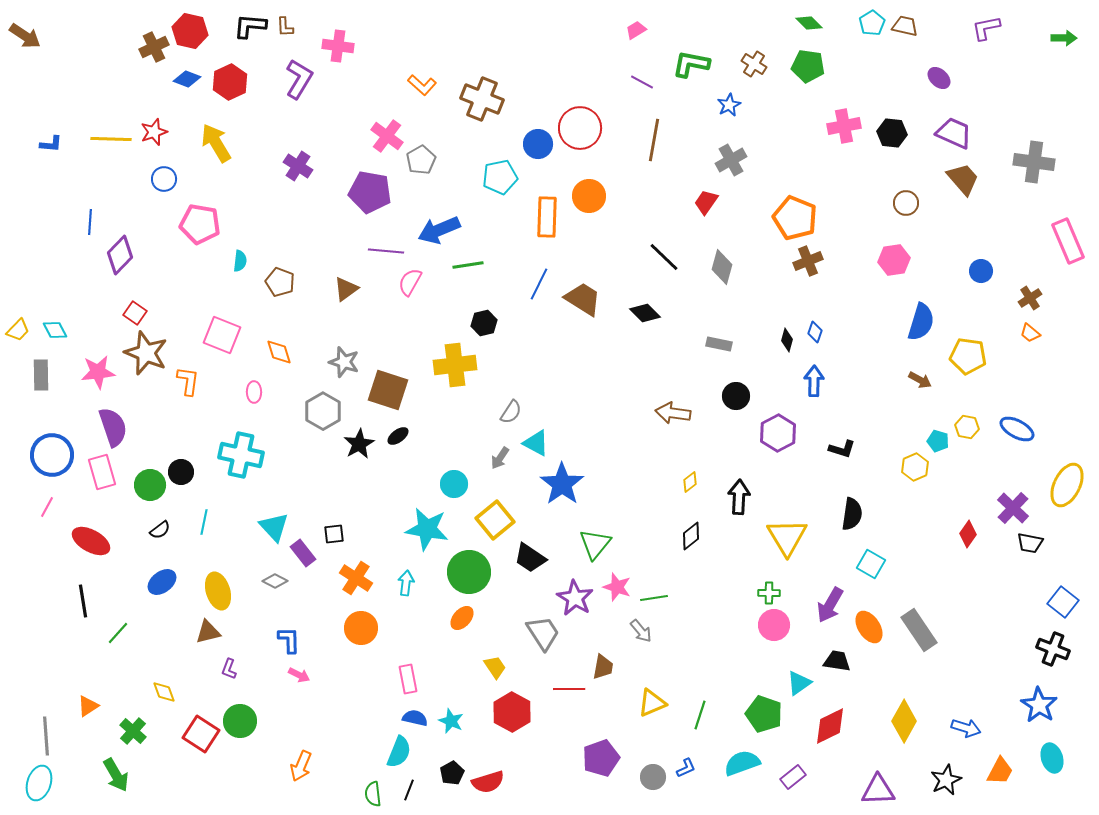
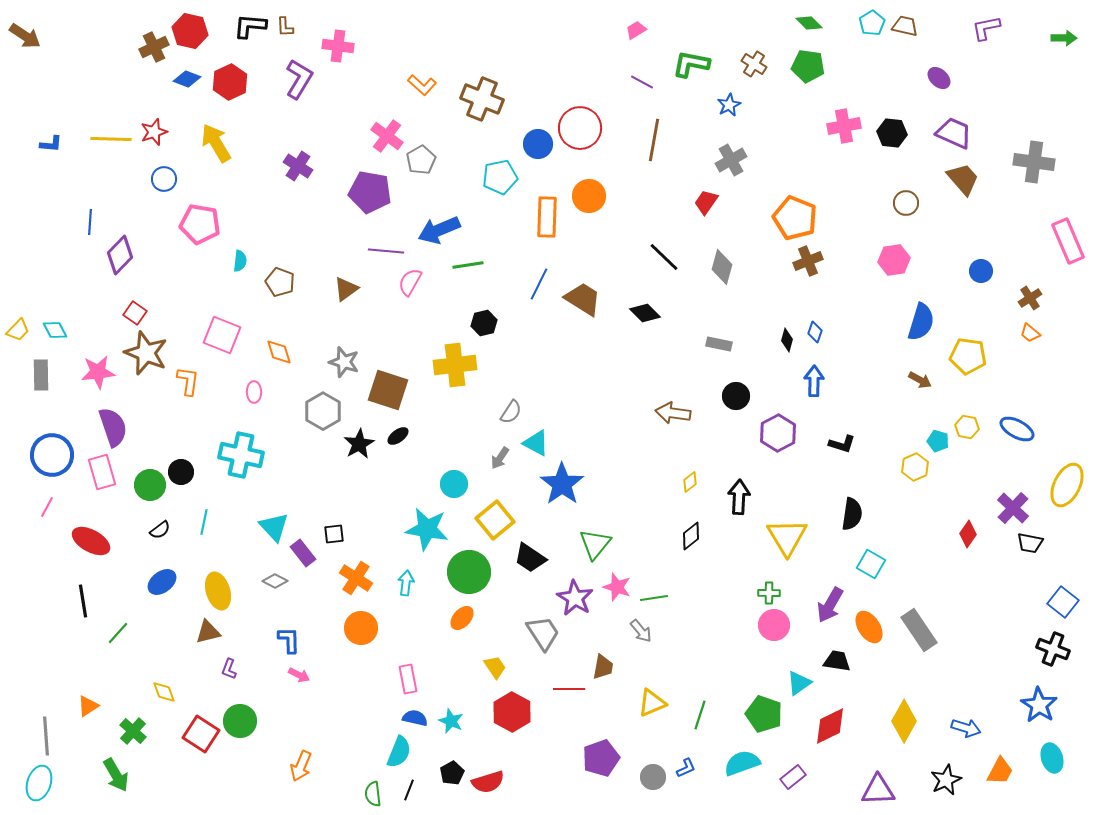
black L-shape at (842, 449): moved 5 px up
